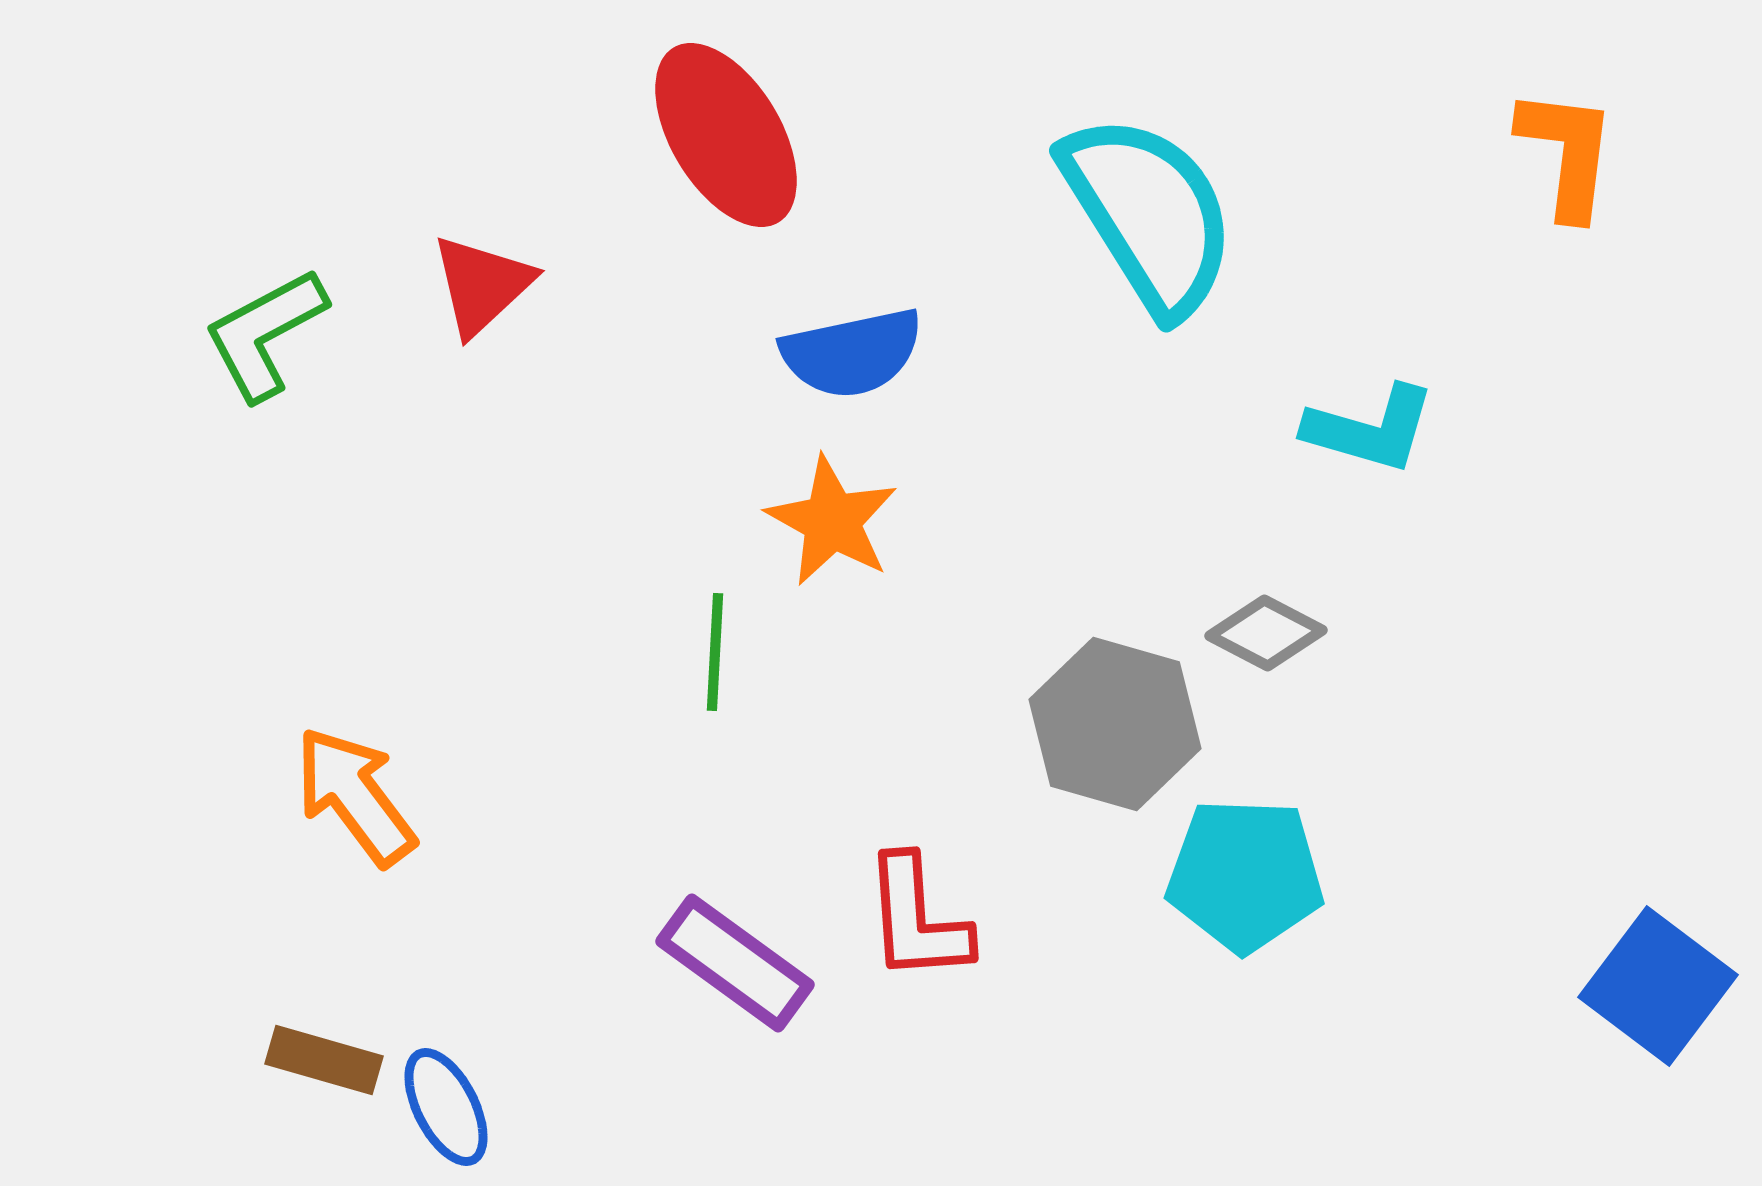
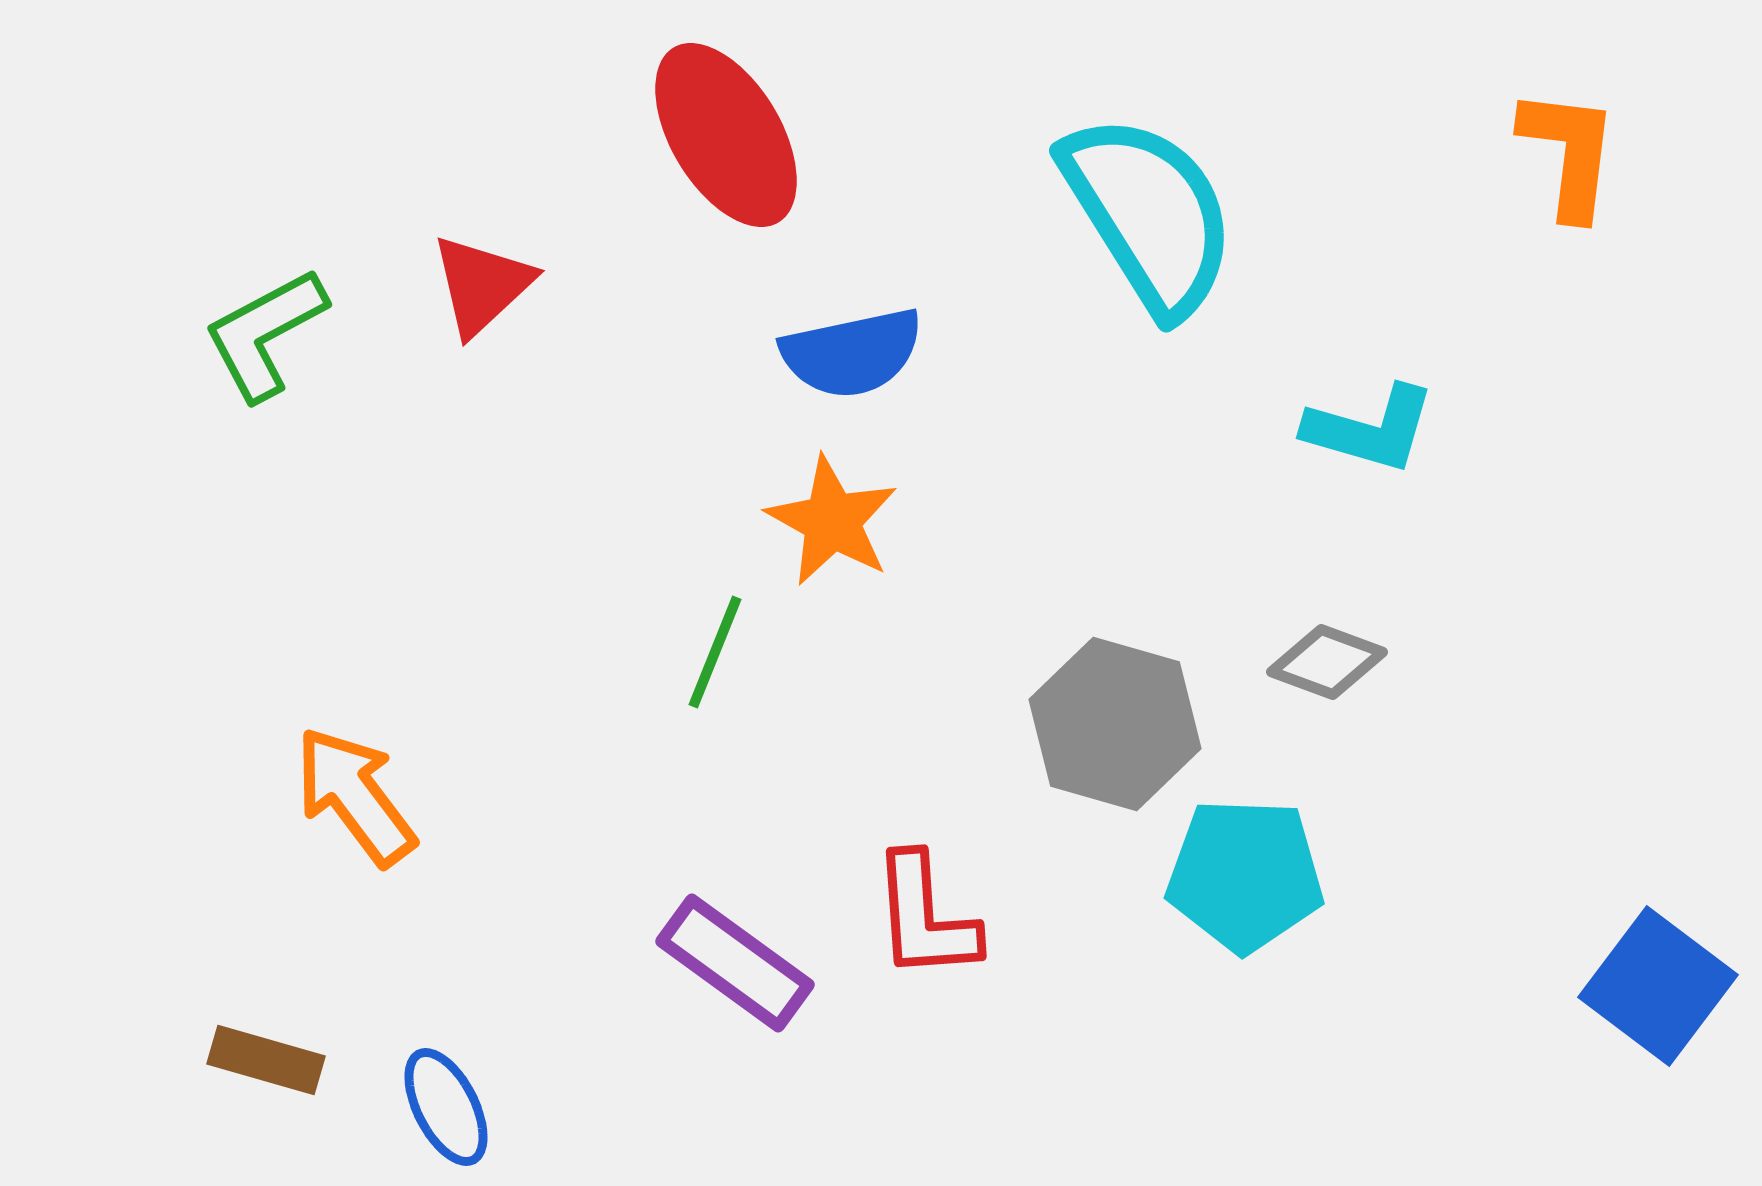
orange L-shape: moved 2 px right
gray diamond: moved 61 px right, 29 px down; rotated 7 degrees counterclockwise
green line: rotated 19 degrees clockwise
red L-shape: moved 8 px right, 2 px up
brown rectangle: moved 58 px left
